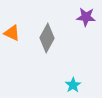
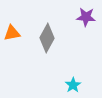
orange triangle: rotated 36 degrees counterclockwise
